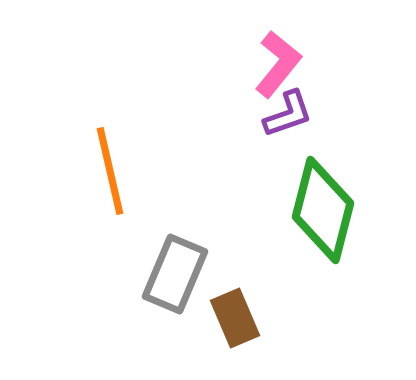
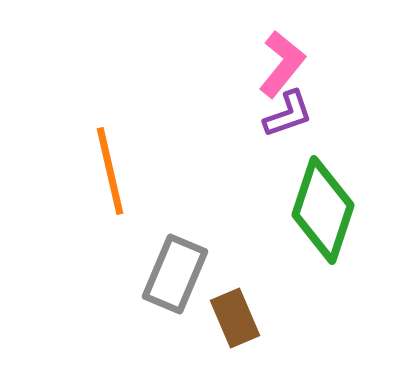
pink L-shape: moved 4 px right
green diamond: rotated 4 degrees clockwise
